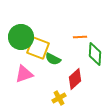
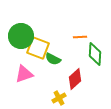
green circle: moved 1 px up
